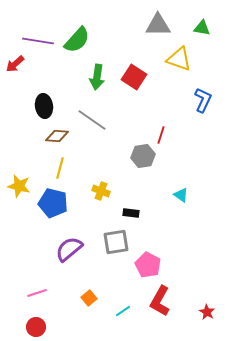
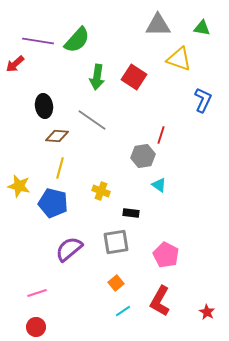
cyan triangle: moved 22 px left, 10 px up
pink pentagon: moved 18 px right, 10 px up
orange square: moved 27 px right, 15 px up
